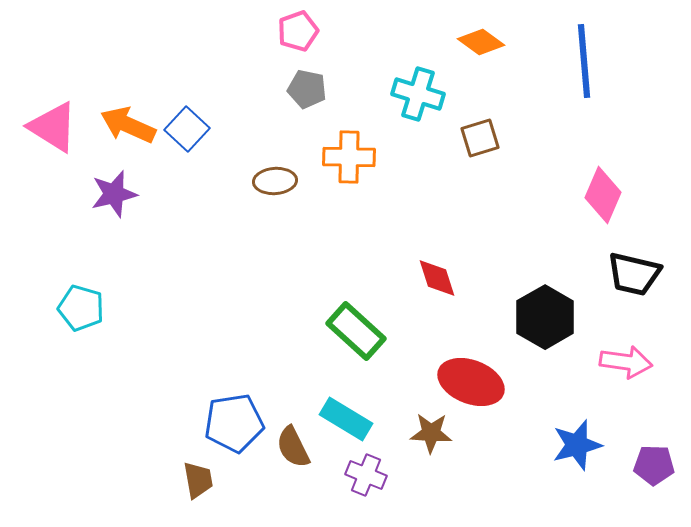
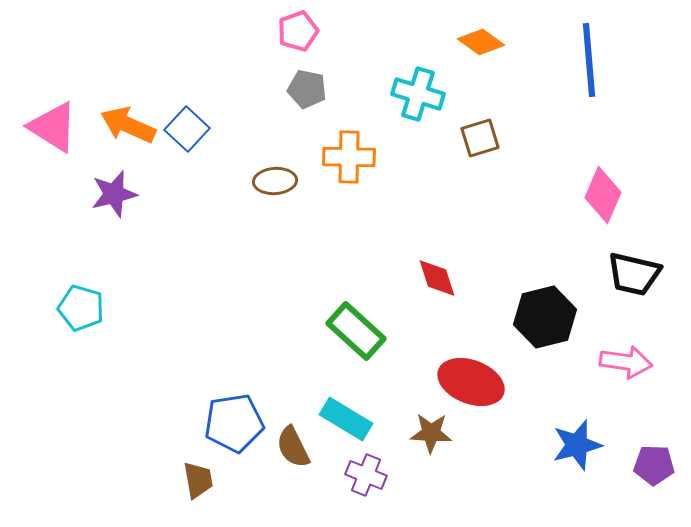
blue line: moved 5 px right, 1 px up
black hexagon: rotated 16 degrees clockwise
